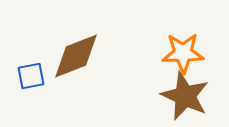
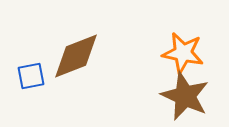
orange star: rotated 12 degrees clockwise
